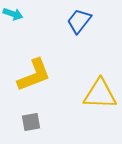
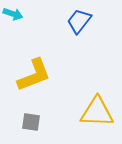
yellow triangle: moved 3 px left, 18 px down
gray square: rotated 18 degrees clockwise
